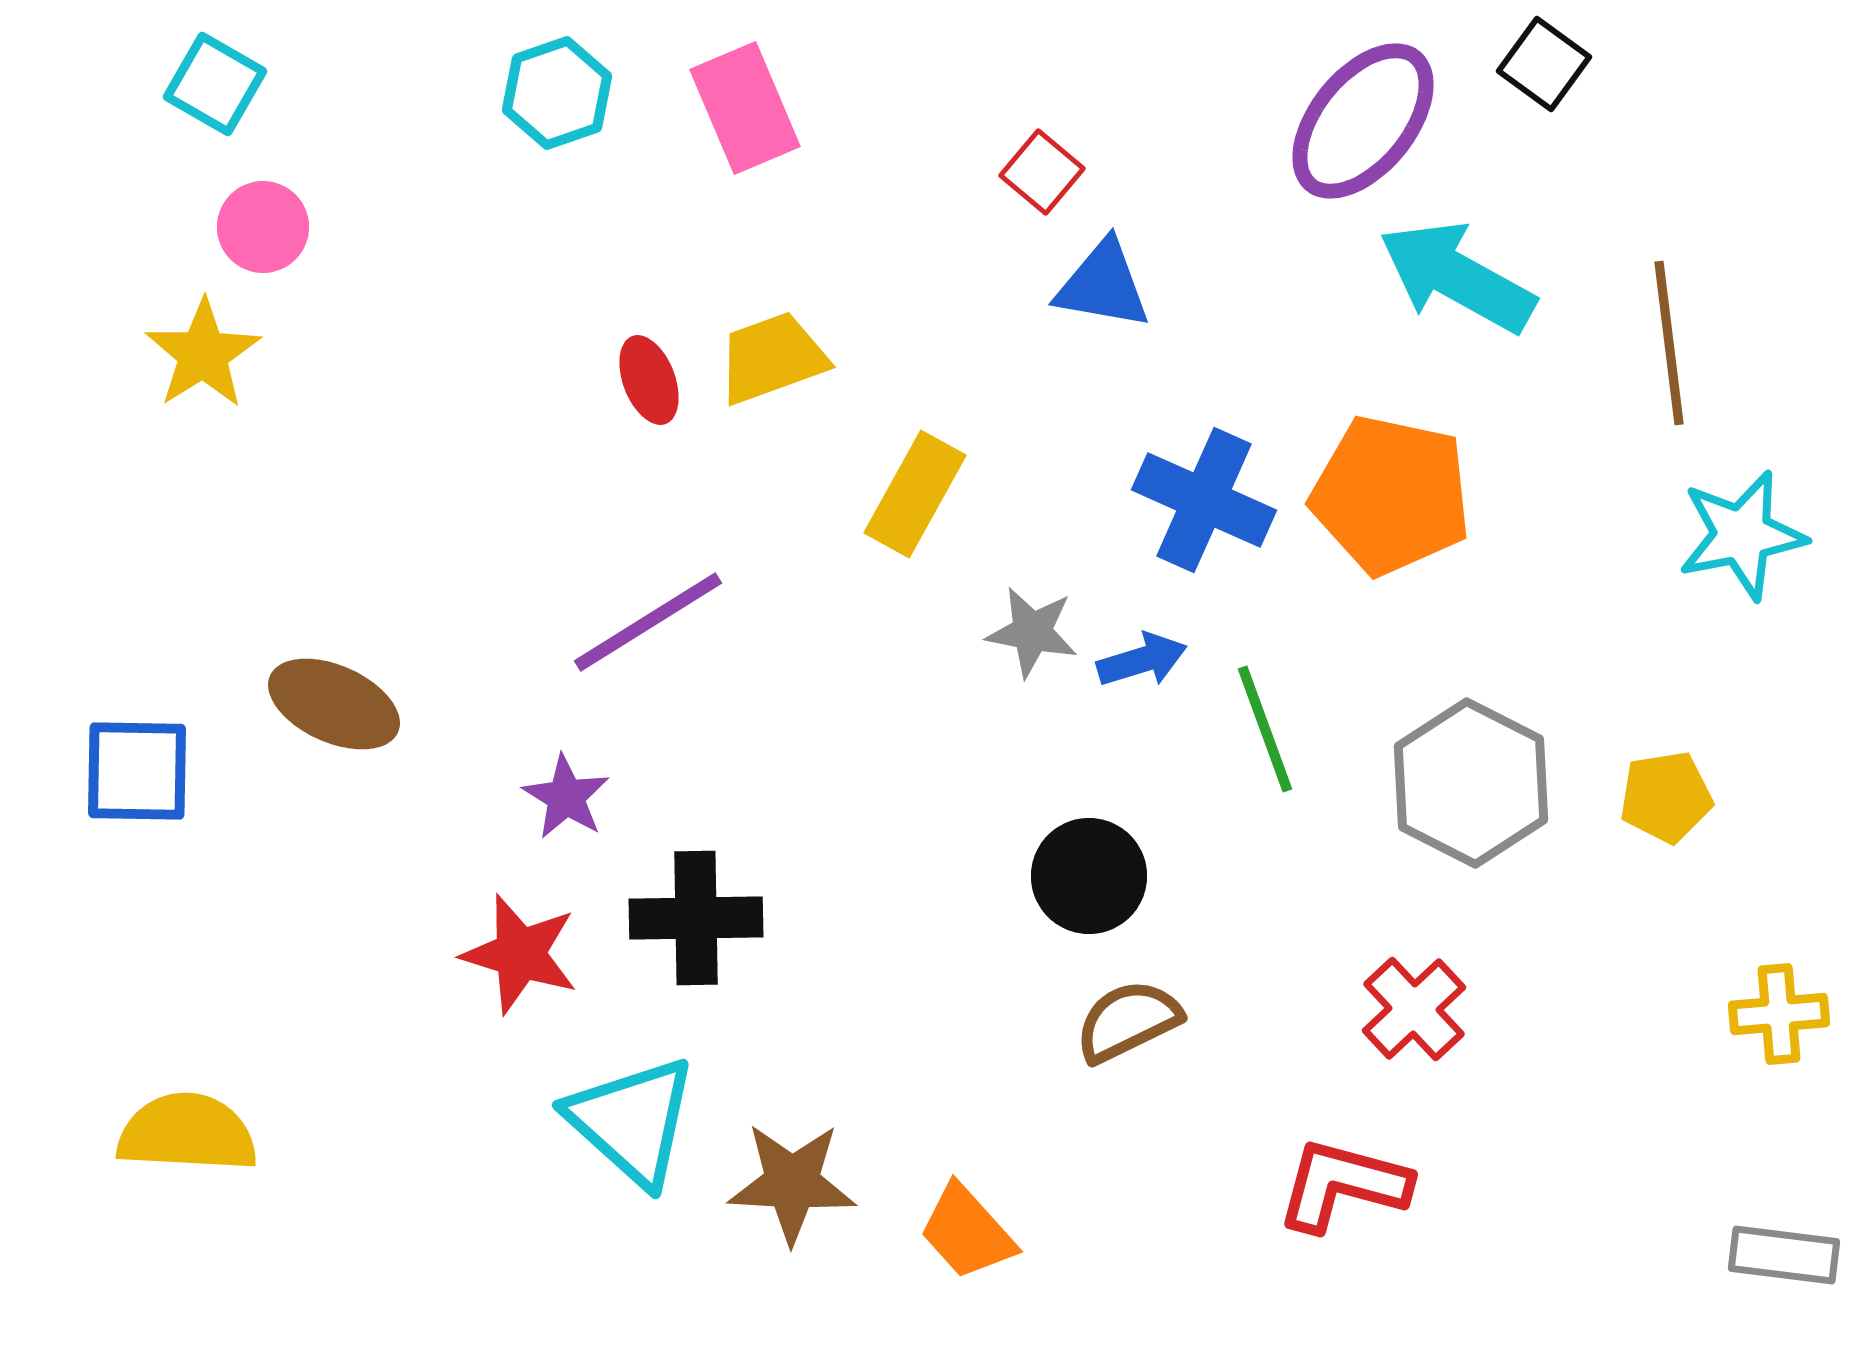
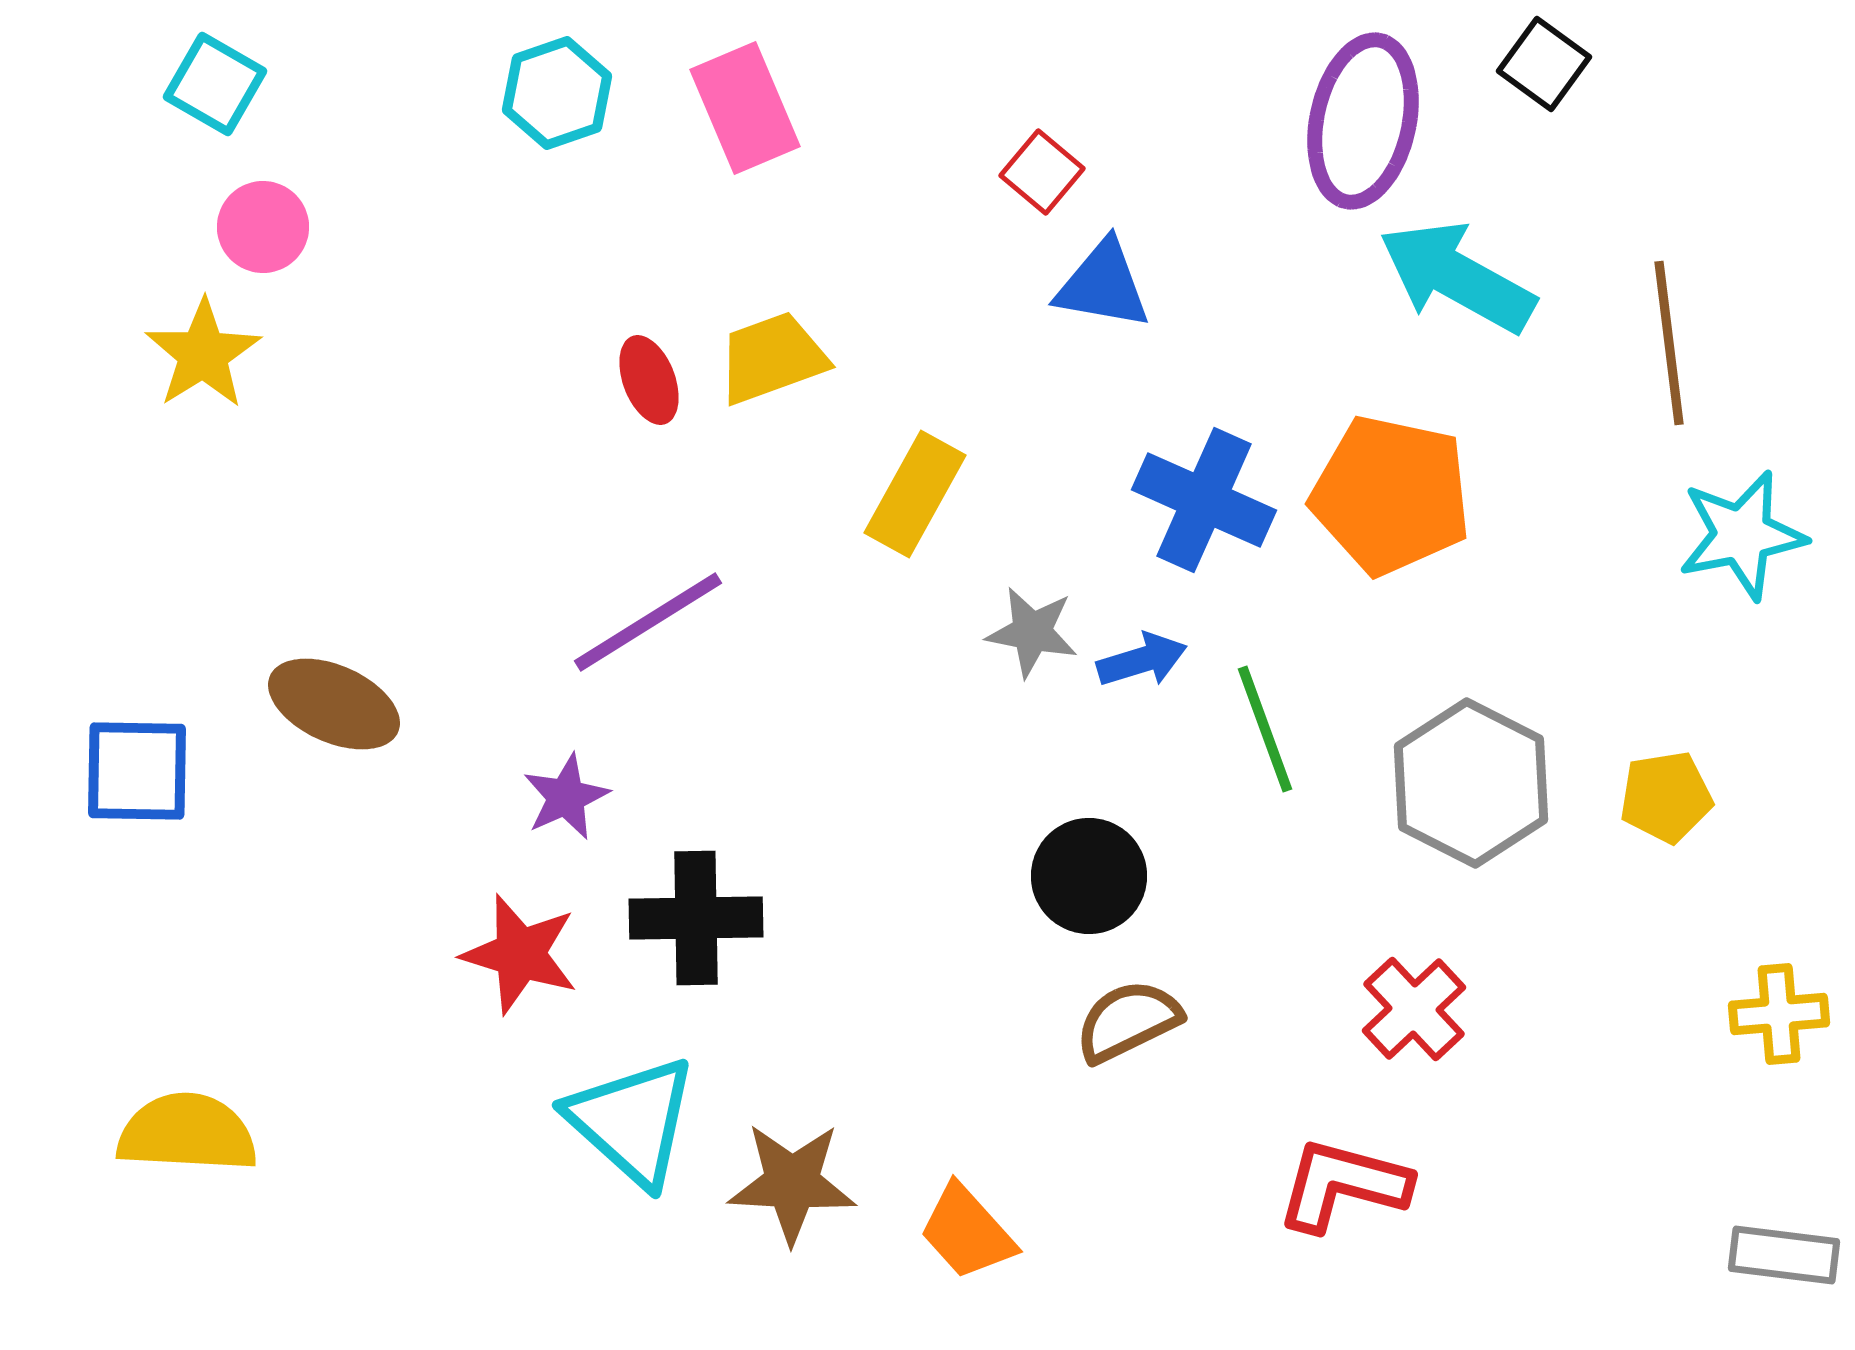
purple ellipse: rotated 27 degrees counterclockwise
purple star: rotated 16 degrees clockwise
